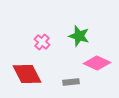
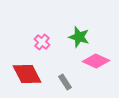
green star: moved 1 px down
pink diamond: moved 1 px left, 2 px up
gray rectangle: moved 6 px left; rotated 63 degrees clockwise
